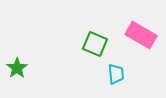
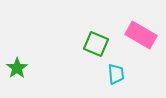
green square: moved 1 px right
